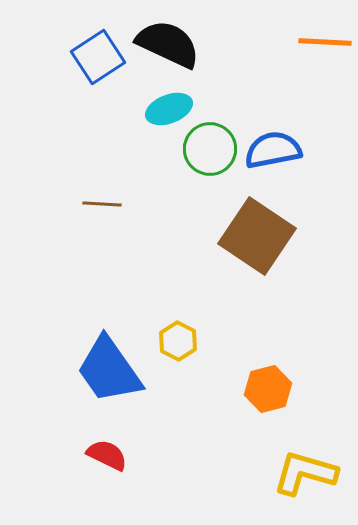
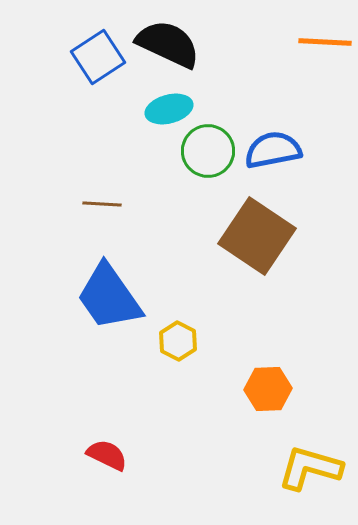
cyan ellipse: rotated 6 degrees clockwise
green circle: moved 2 px left, 2 px down
blue trapezoid: moved 73 px up
orange hexagon: rotated 12 degrees clockwise
yellow L-shape: moved 5 px right, 5 px up
